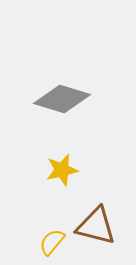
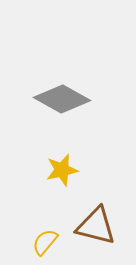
gray diamond: rotated 12 degrees clockwise
yellow semicircle: moved 7 px left
